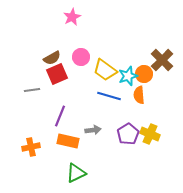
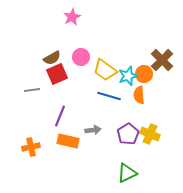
green triangle: moved 51 px right
